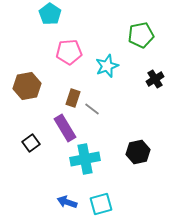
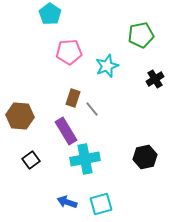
brown hexagon: moved 7 px left, 30 px down; rotated 16 degrees clockwise
gray line: rotated 14 degrees clockwise
purple rectangle: moved 1 px right, 3 px down
black square: moved 17 px down
black hexagon: moved 7 px right, 5 px down
